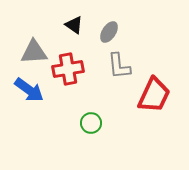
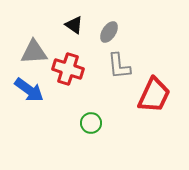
red cross: rotated 28 degrees clockwise
